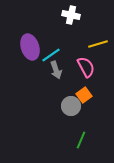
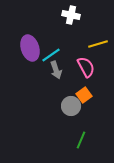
purple ellipse: moved 1 px down
